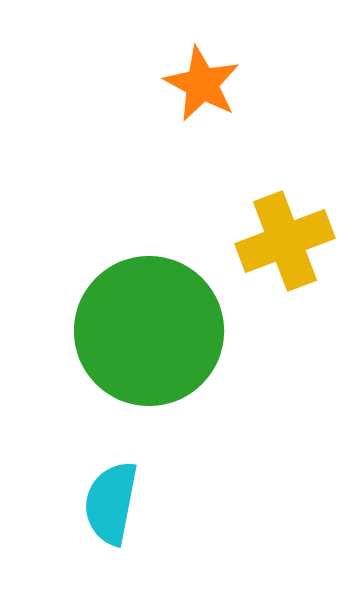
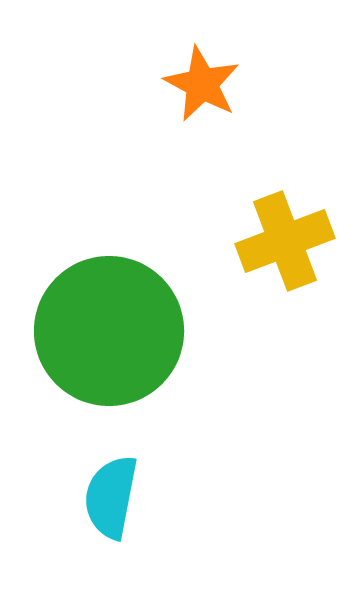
green circle: moved 40 px left
cyan semicircle: moved 6 px up
